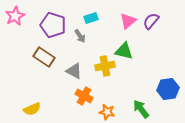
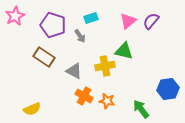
orange star: moved 11 px up
